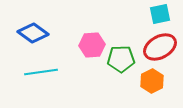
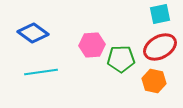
orange hexagon: moved 2 px right; rotated 20 degrees counterclockwise
